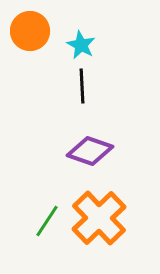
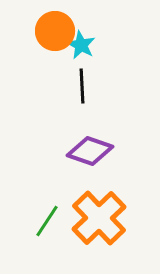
orange circle: moved 25 px right
